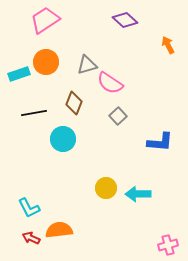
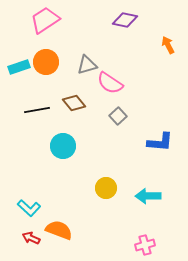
purple diamond: rotated 30 degrees counterclockwise
cyan rectangle: moved 7 px up
brown diamond: rotated 60 degrees counterclockwise
black line: moved 3 px right, 3 px up
cyan circle: moved 7 px down
cyan arrow: moved 10 px right, 2 px down
cyan L-shape: rotated 20 degrees counterclockwise
orange semicircle: rotated 28 degrees clockwise
pink cross: moved 23 px left
